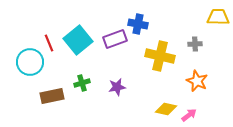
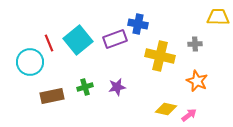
green cross: moved 3 px right, 4 px down
